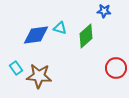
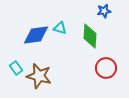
blue star: rotated 16 degrees counterclockwise
green diamond: moved 4 px right; rotated 45 degrees counterclockwise
red circle: moved 10 px left
brown star: rotated 10 degrees clockwise
